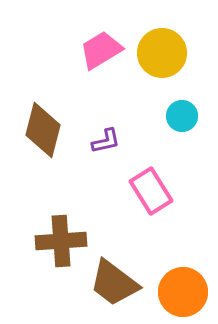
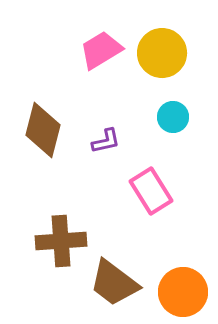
cyan circle: moved 9 px left, 1 px down
